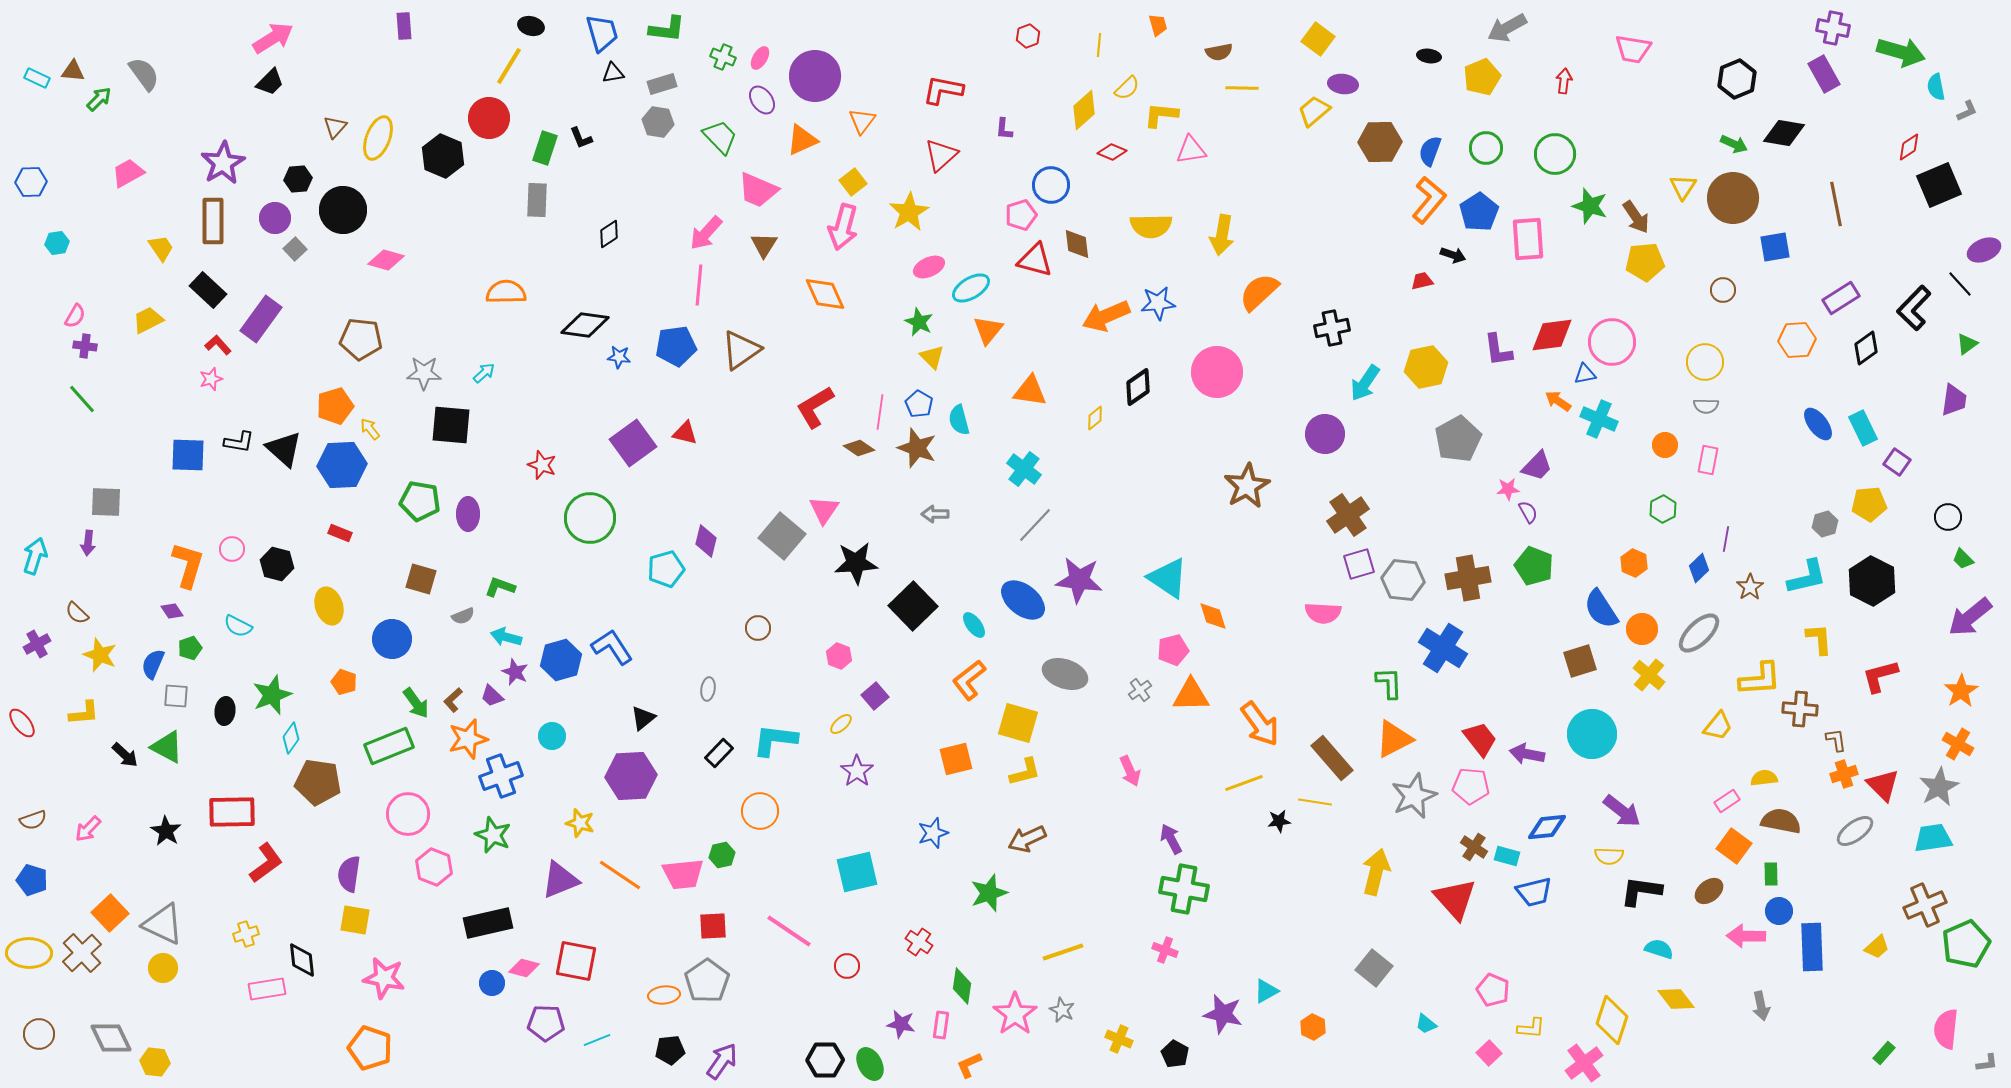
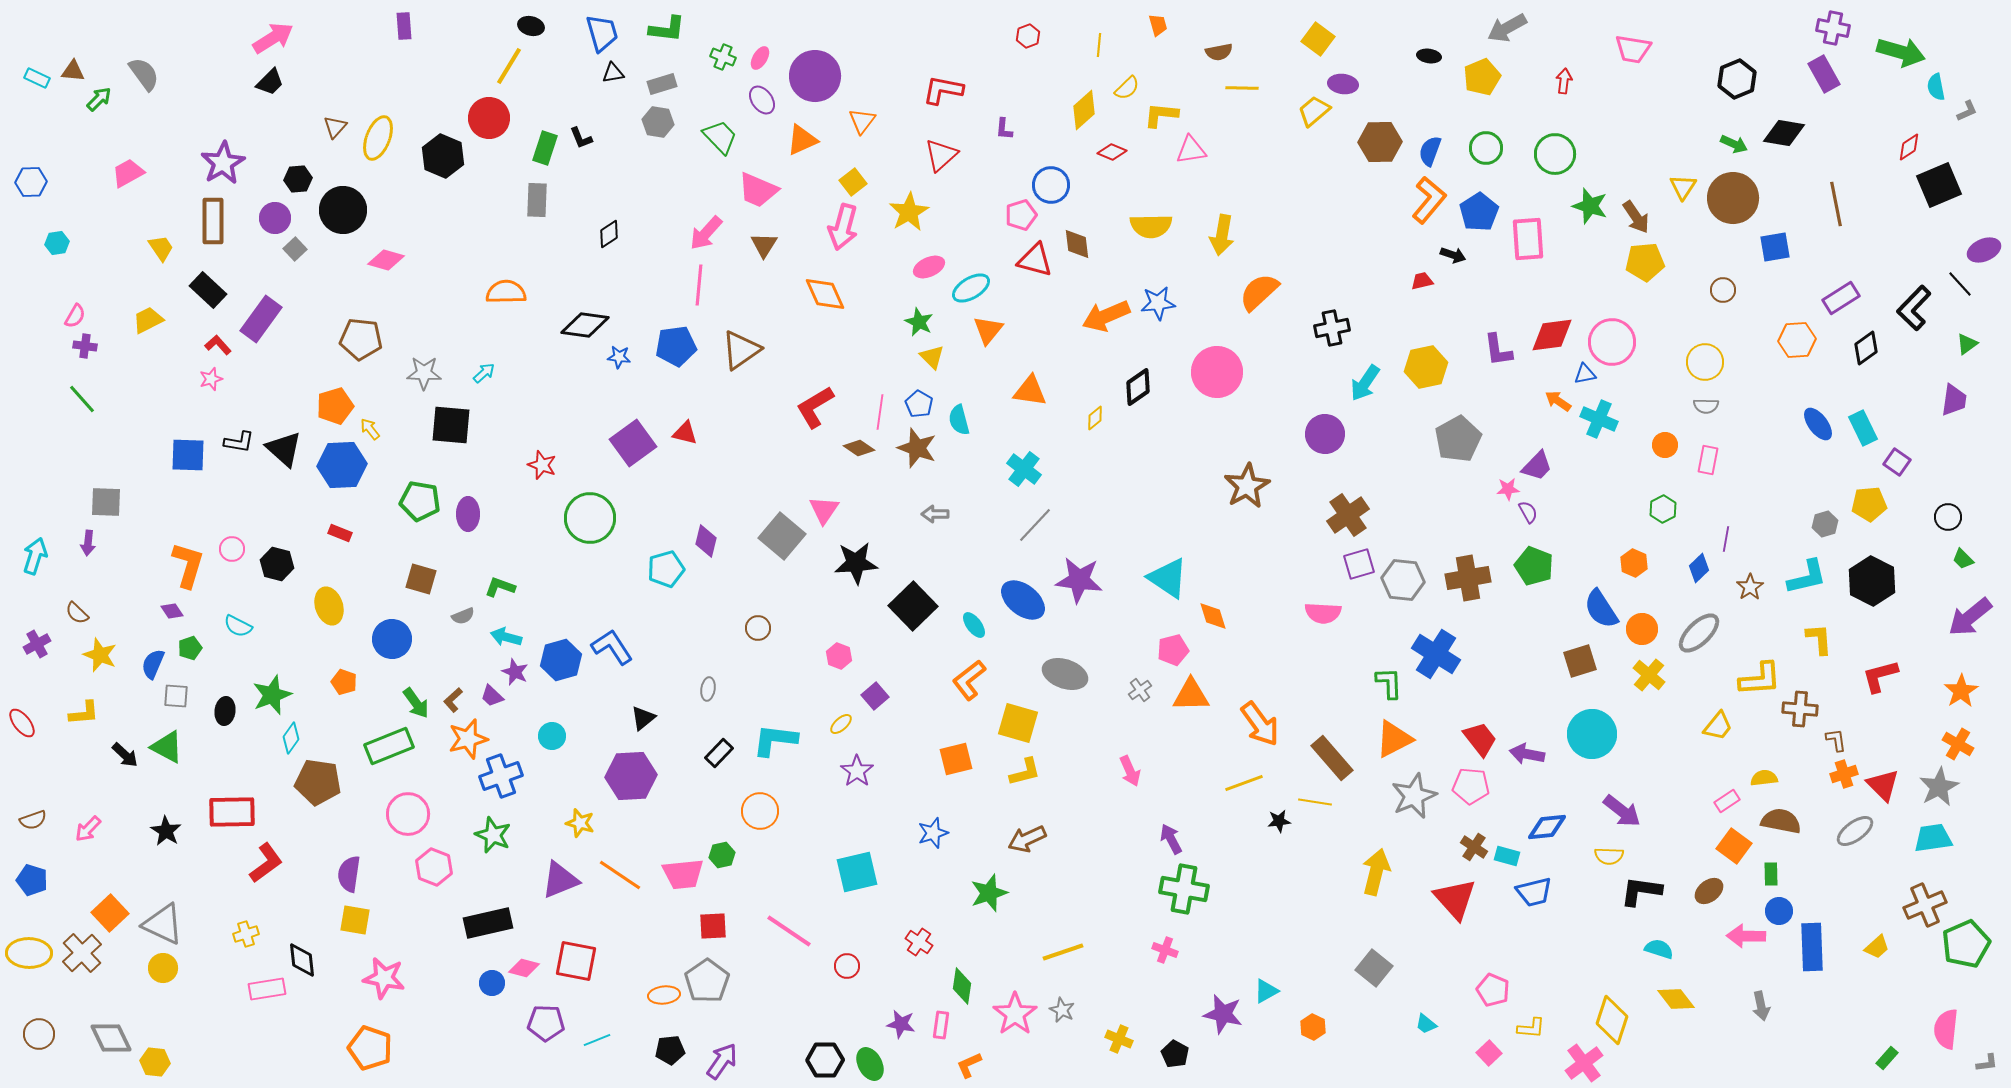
blue cross at (1443, 648): moved 7 px left, 6 px down
green rectangle at (1884, 1053): moved 3 px right, 5 px down
